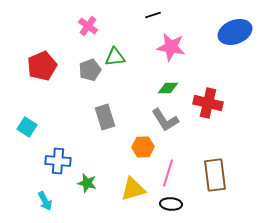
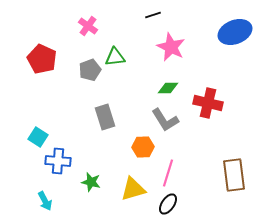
pink star: rotated 16 degrees clockwise
red pentagon: moved 7 px up; rotated 24 degrees counterclockwise
cyan square: moved 11 px right, 10 px down
brown rectangle: moved 19 px right
green star: moved 4 px right, 1 px up
black ellipse: moved 3 px left; rotated 60 degrees counterclockwise
